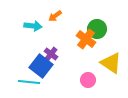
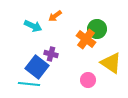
cyan arrow: rotated 18 degrees clockwise
purple cross: rotated 24 degrees counterclockwise
blue square: moved 4 px left, 1 px down
cyan line: moved 2 px down
